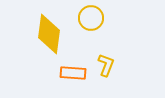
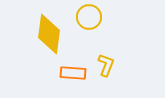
yellow circle: moved 2 px left, 1 px up
